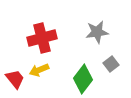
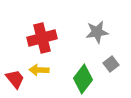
yellow arrow: rotated 24 degrees clockwise
